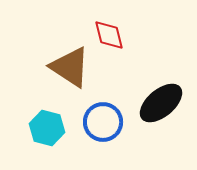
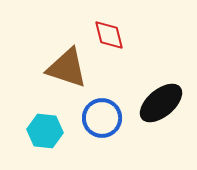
brown triangle: moved 3 px left, 1 px down; rotated 15 degrees counterclockwise
blue circle: moved 1 px left, 4 px up
cyan hexagon: moved 2 px left, 3 px down; rotated 8 degrees counterclockwise
